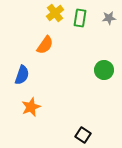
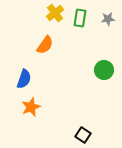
gray star: moved 1 px left, 1 px down
blue semicircle: moved 2 px right, 4 px down
